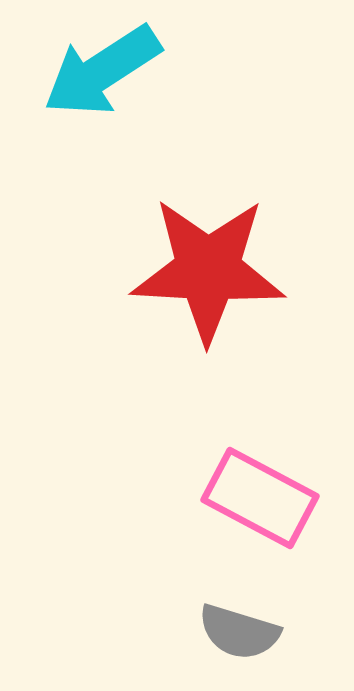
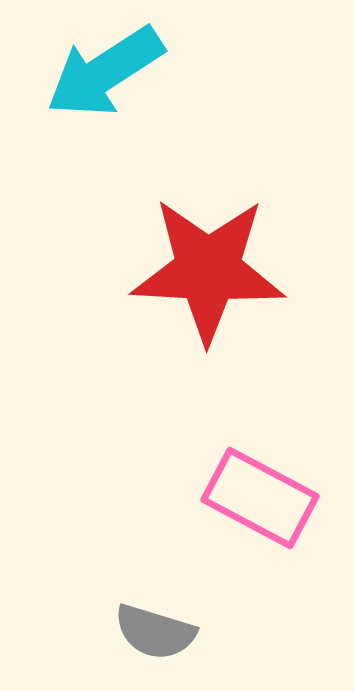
cyan arrow: moved 3 px right, 1 px down
gray semicircle: moved 84 px left
